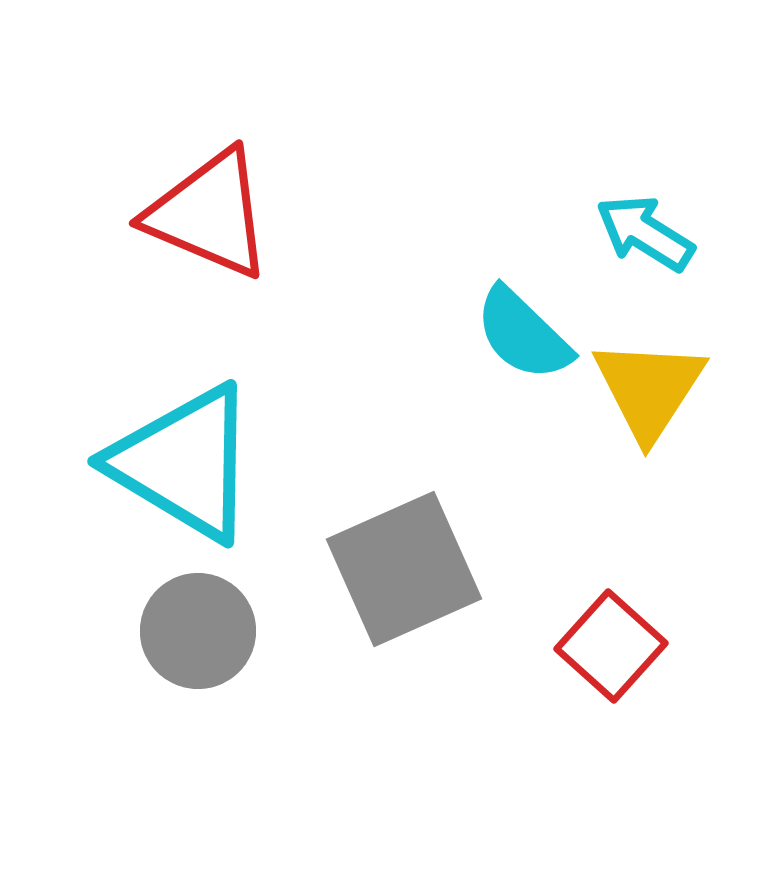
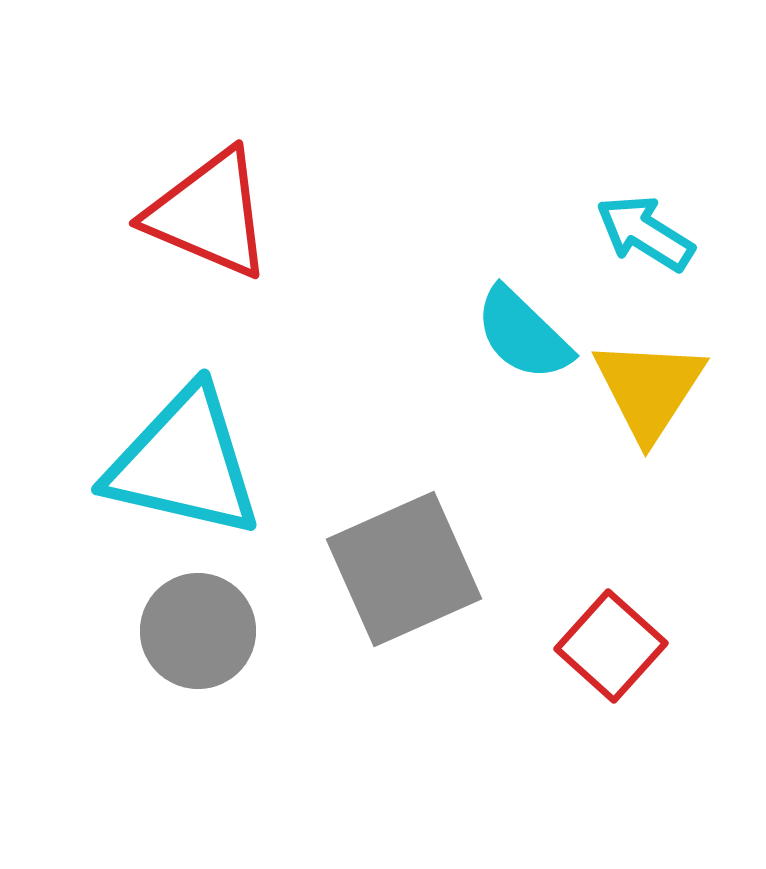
cyan triangle: rotated 18 degrees counterclockwise
